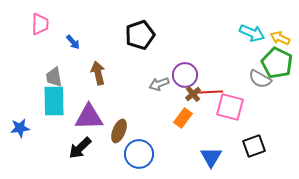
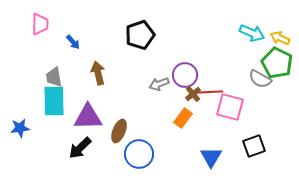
purple triangle: moved 1 px left
